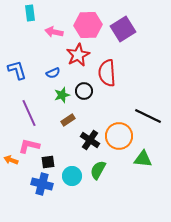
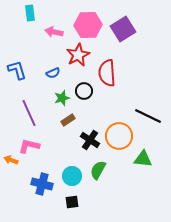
green star: moved 3 px down
black square: moved 24 px right, 40 px down
